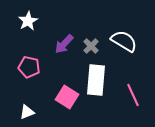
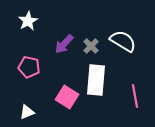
white semicircle: moved 1 px left
pink line: moved 2 px right, 1 px down; rotated 15 degrees clockwise
